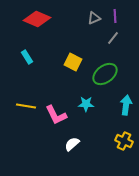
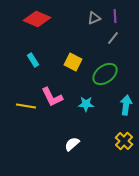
cyan rectangle: moved 6 px right, 3 px down
pink L-shape: moved 4 px left, 18 px up
yellow cross: rotated 18 degrees clockwise
